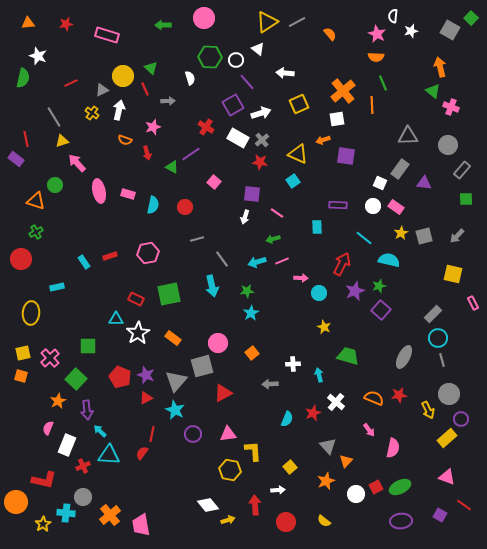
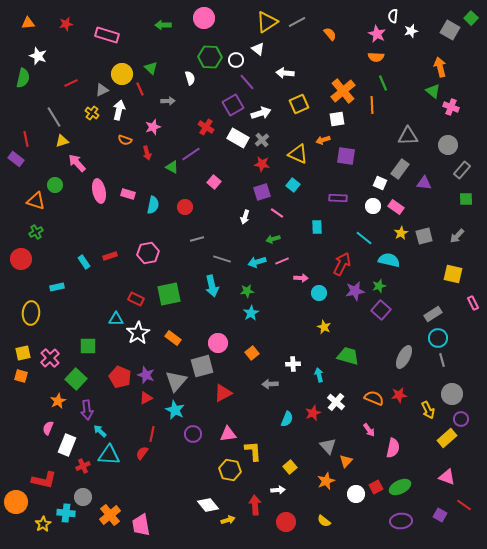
yellow circle at (123, 76): moved 1 px left, 2 px up
red line at (145, 89): moved 5 px left
red star at (260, 162): moved 2 px right, 2 px down
cyan square at (293, 181): moved 4 px down; rotated 16 degrees counterclockwise
purple square at (252, 194): moved 10 px right, 2 px up; rotated 24 degrees counterclockwise
purple rectangle at (338, 205): moved 7 px up
gray line at (222, 259): rotated 36 degrees counterclockwise
purple star at (355, 291): rotated 12 degrees clockwise
gray rectangle at (433, 314): rotated 12 degrees clockwise
gray circle at (449, 394): moved 3 px right
